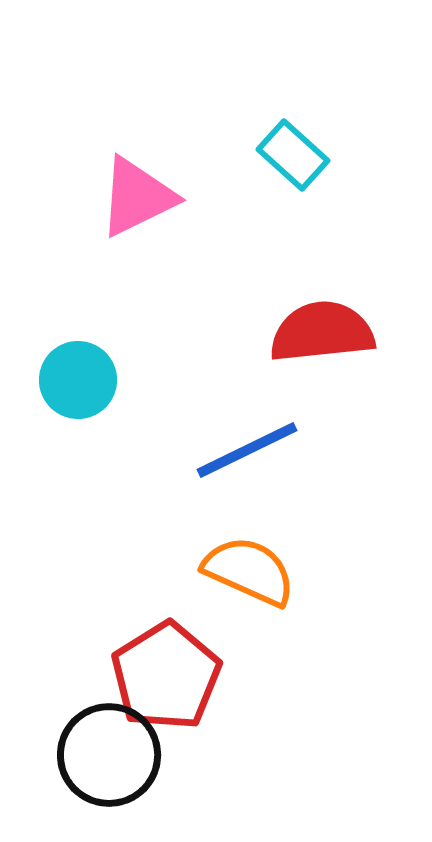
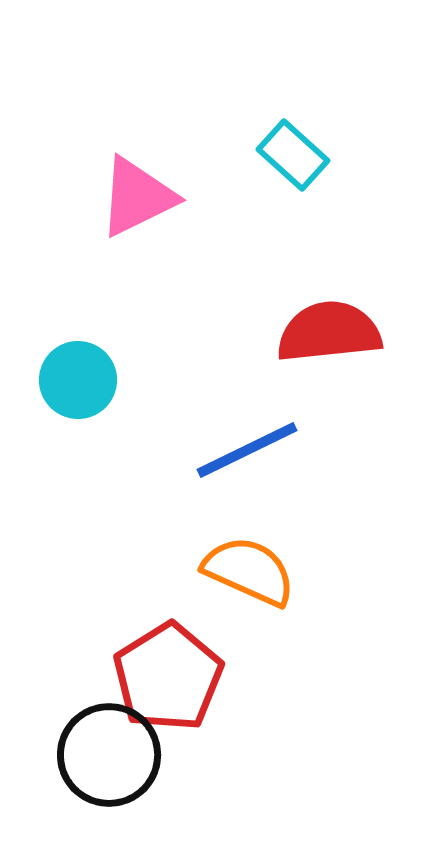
red semicircle: moved 7 px right
red pentagon: moved 2 px right, 1 px down
